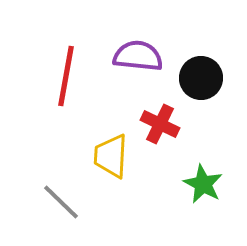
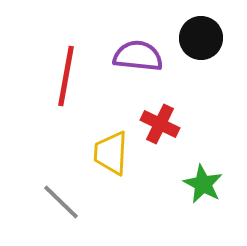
black circle: moved 40 px up
yellow trapezoid: moved 3 px up
